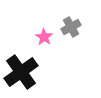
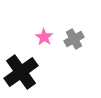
gray cross: moved 3 px right, 12 px down
